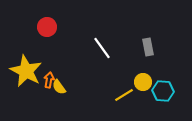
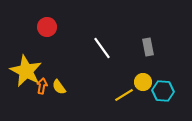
orange arrow: moved 7 px left, 6 px down
